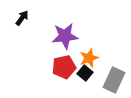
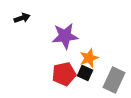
black arrow: rotated 35 degrees clockwise
red pentagon: moved 7 px down
black square: rotated 14 degrees counterclockwise
